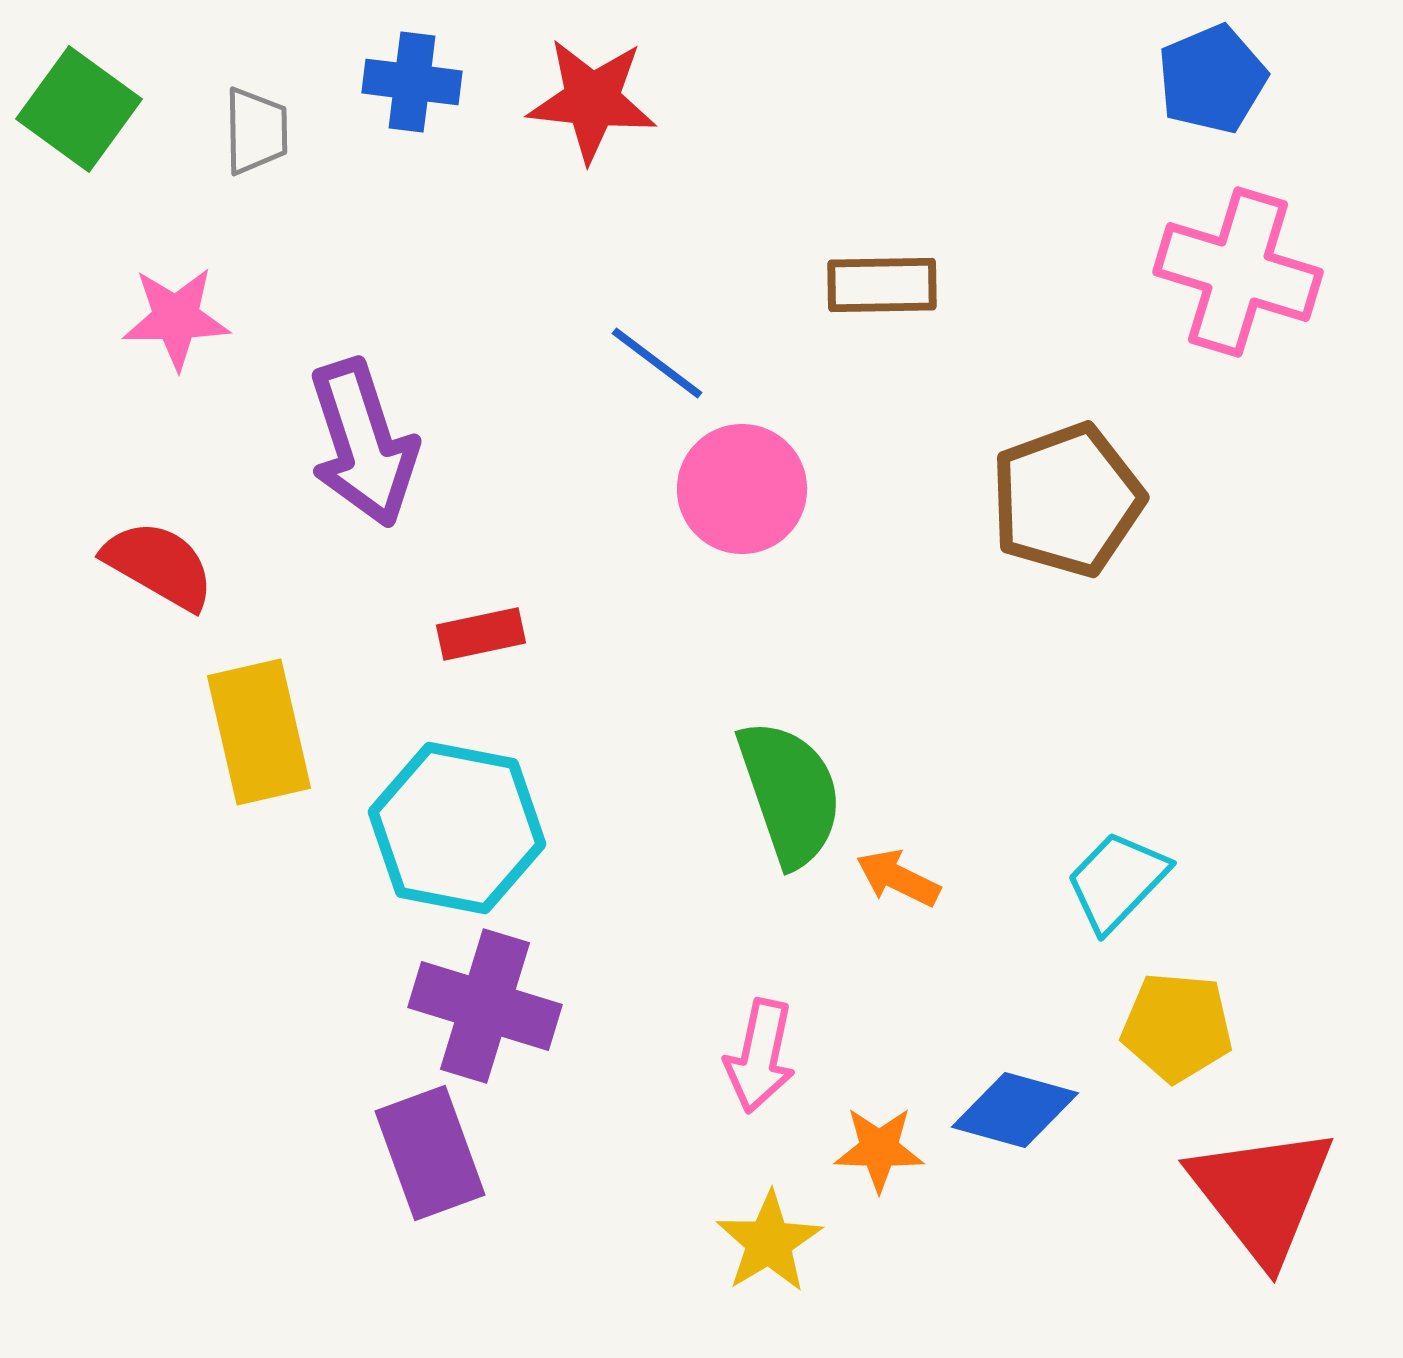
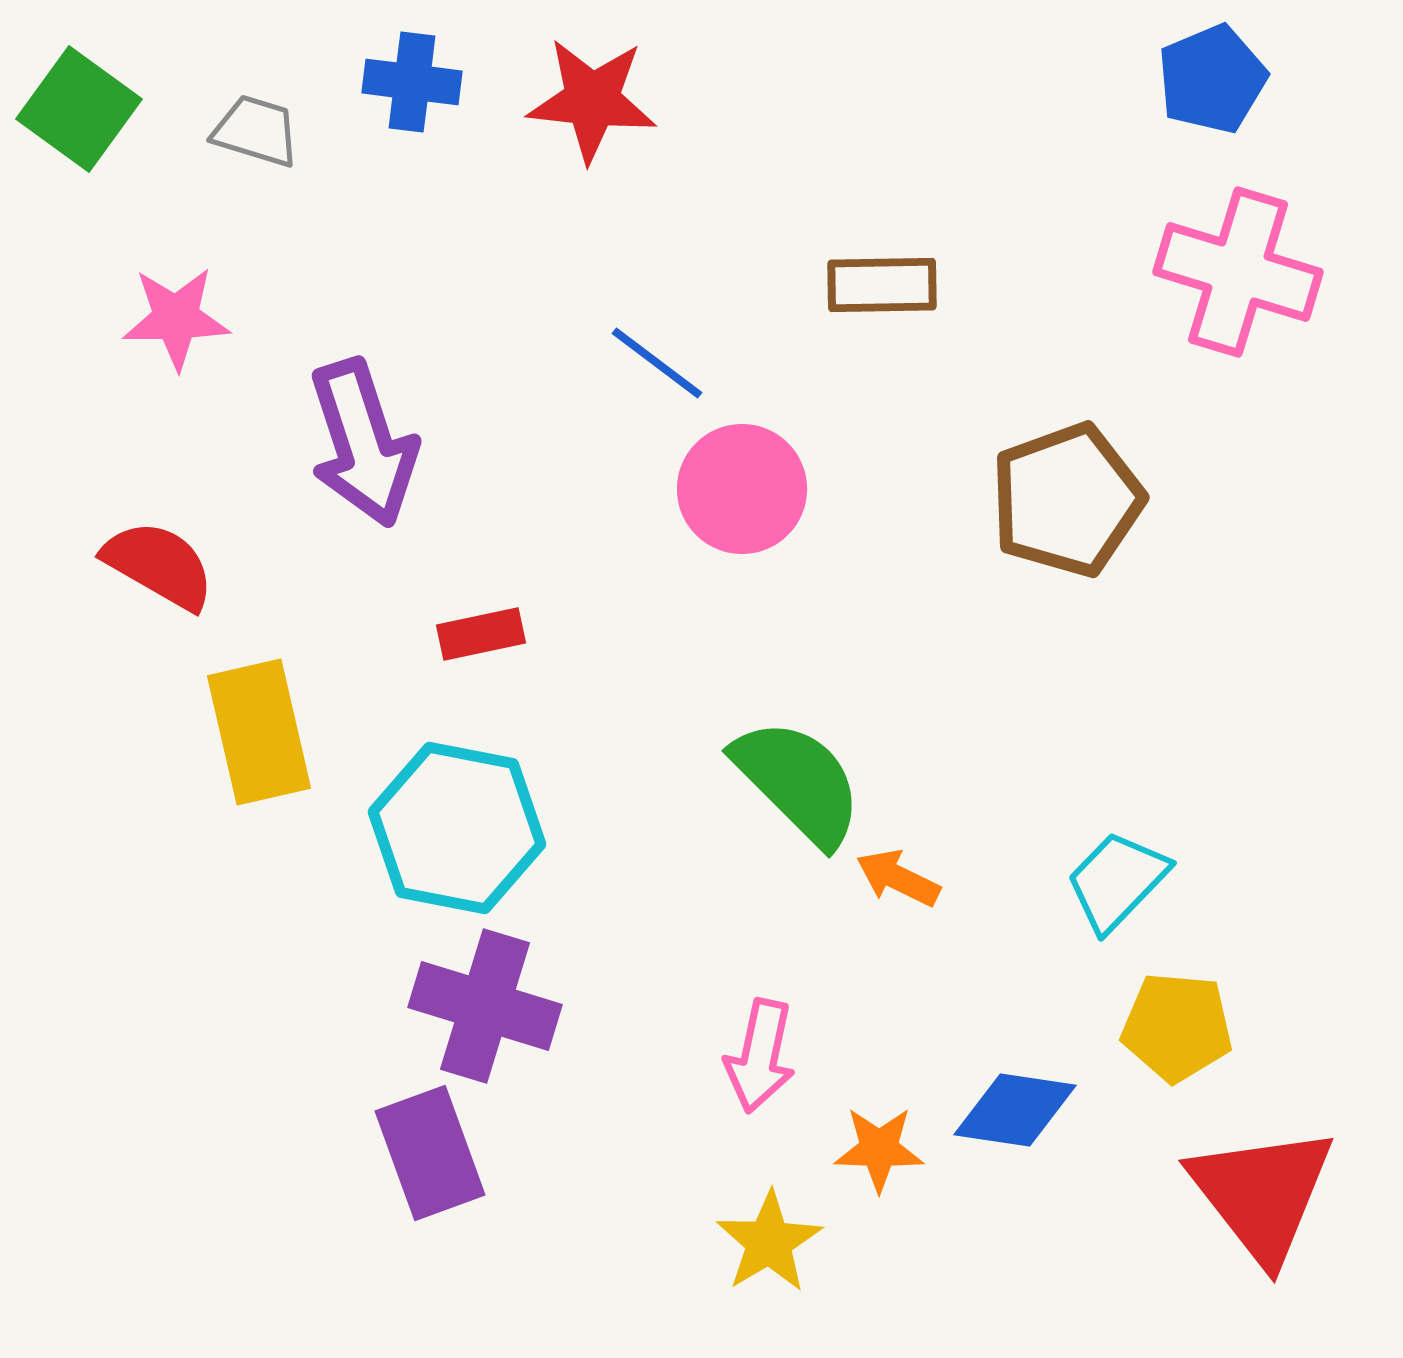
gray trapezoid: rotated 72 degrees counterclockwise
green semicircle: moved 8 px right, 11 px up; rotated 26 degrees counterclockwise
blue diamond: rotated 7 degrees counterclockwise
